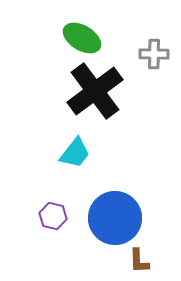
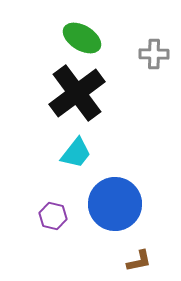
black cross: moved 18 px left, 2 px down
cyan trapezoid: moved 1 px right
blue circle: moved 14 px up
brown L-shape: rotated 100 degrees counterclockwise
